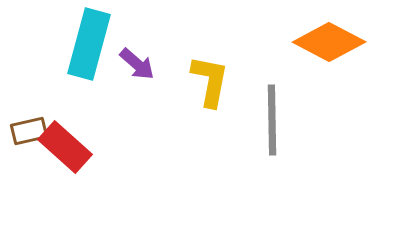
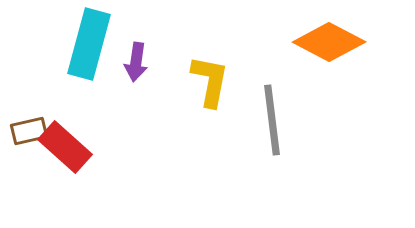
purple arrow: moved 1 px left, 2 px up; rotated 57 degrees clockwise
gray line: rotated 6 degrees counterclockwise
